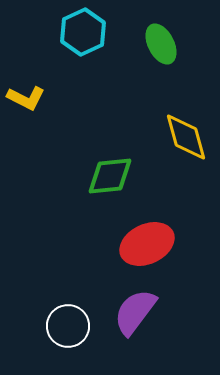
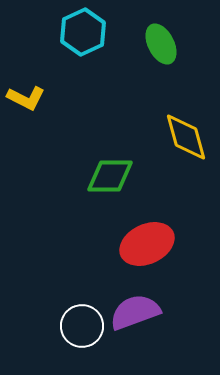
green diamond: rotated 6 degrees clockwise
purple semicircle: rotated 33 degrees clockwise
white circle: moved 14 px right
